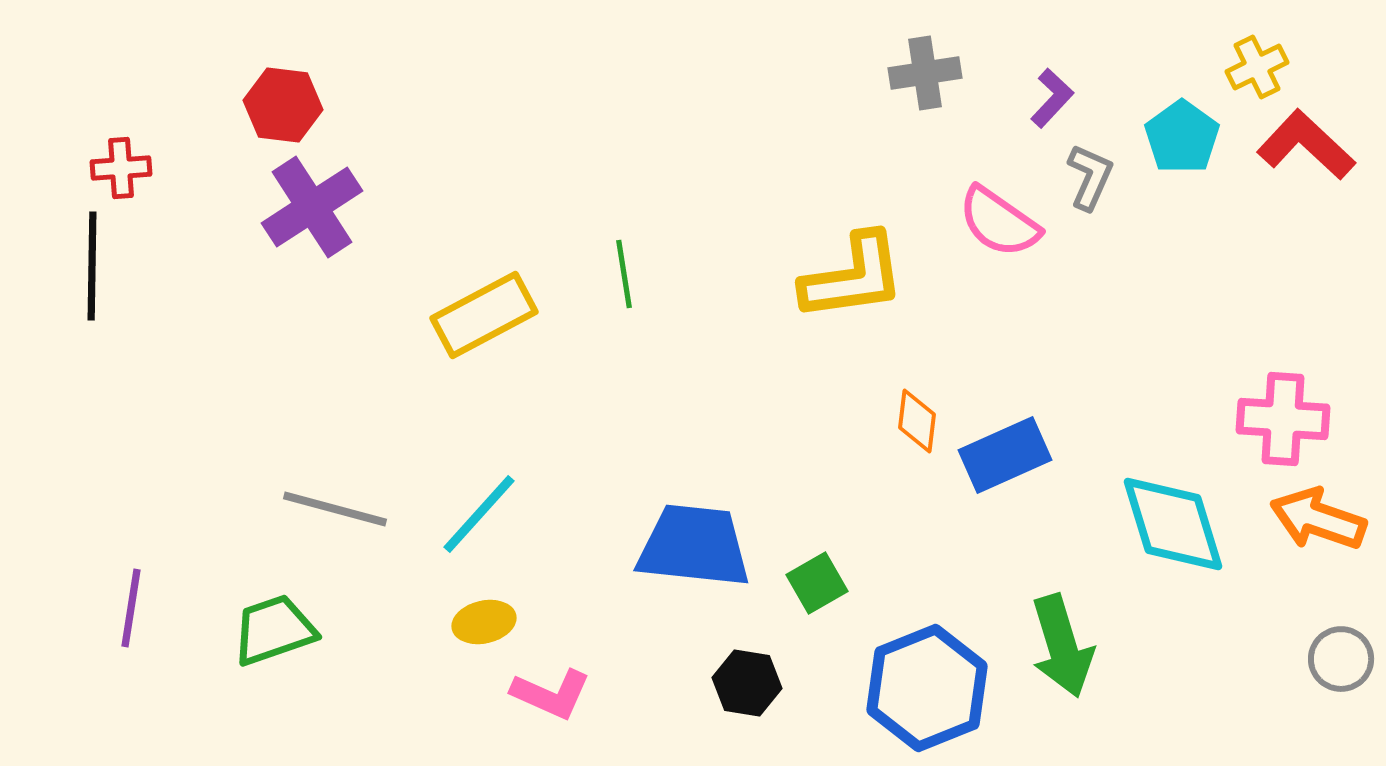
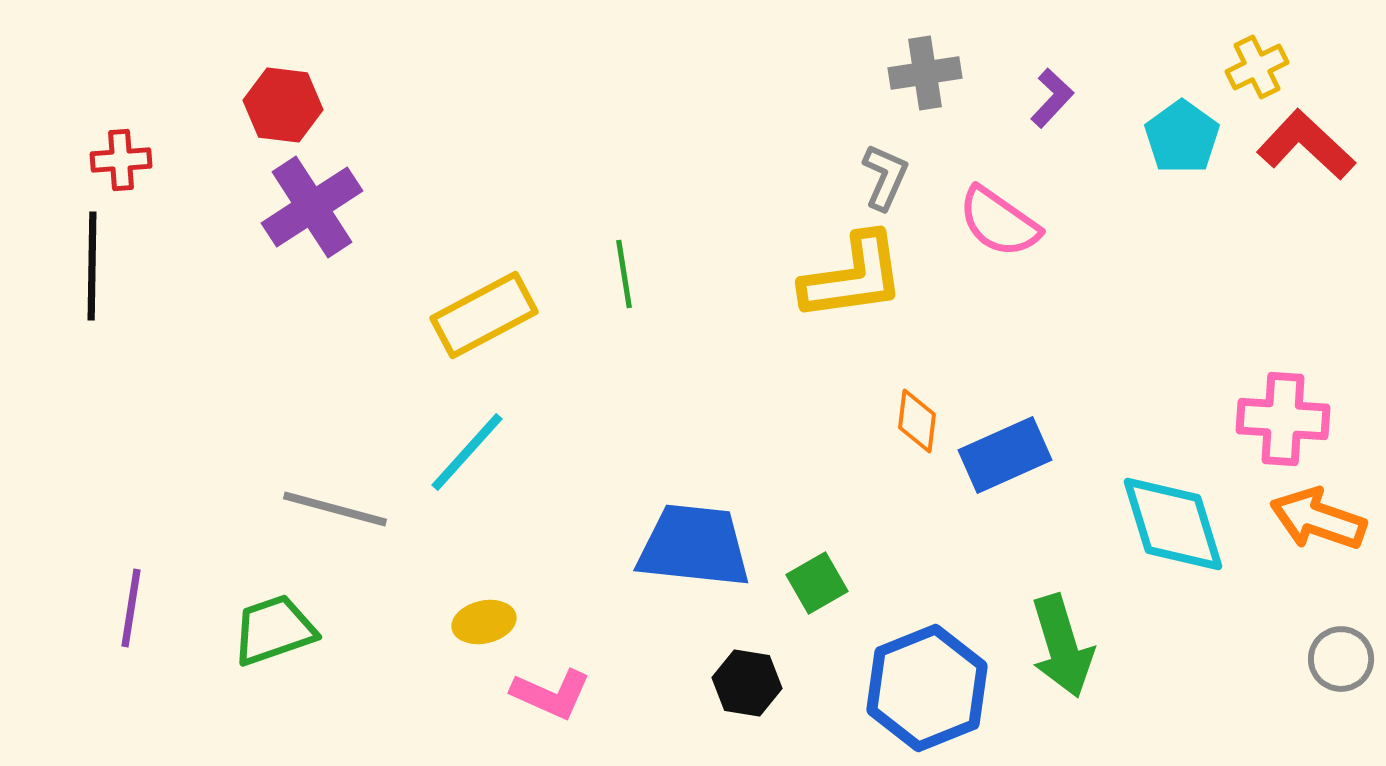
red cross: moved 8 px up
gray L-shape: moved 205 px left
cyan line: moved 12 px left, 62 px up
